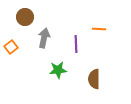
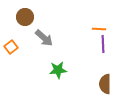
gray arrow: rotated 120 degrees clockwise
purple line: moved 27 px right
brown semicircle: moved 11 px right, 5 px down
